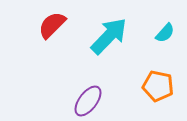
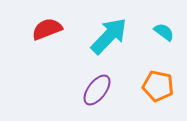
red semicircle: moved 5 px left, 4 px down; rotated 24 degrees clockwise
cyan semicircle: moved 1 px left, 1 px up; rotated 95 degrees counterclockwise
purple ellipse: moved 9 px right, 11 px up
